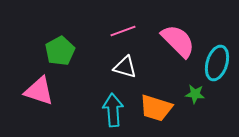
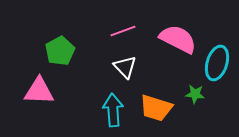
pink semicircle: moved 2 px up; rotated 18 degrees counterclockwise
white triangle: rotated 30 degrees clockwise
pink triangle: rotated 16 degrees counterclockwise
